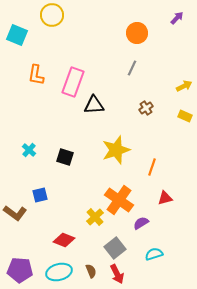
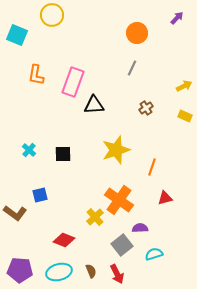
black square: moved 2 px left, 3 px up; rotated 18 degrees counterclockwise
purple semicircle: moved 1 px left, 5 px down; rotated 28 degrees clockwise
gray square: moved 7 px right, 3 px up
